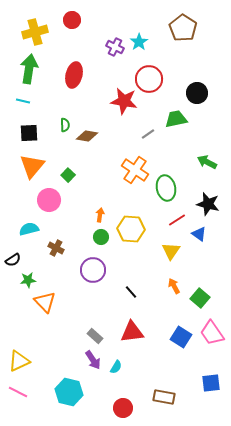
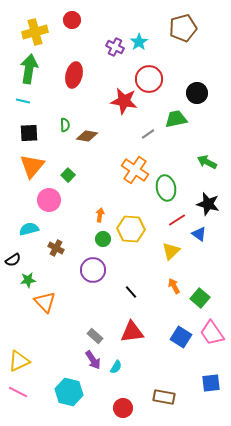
brown pentagon at (183, 28): rotated 24 degrees clockwise
green circle at (101, 237): moved 2 px right, 2 px down
yellow triangle at (171, 251): rotated 12 degrees clockwise
